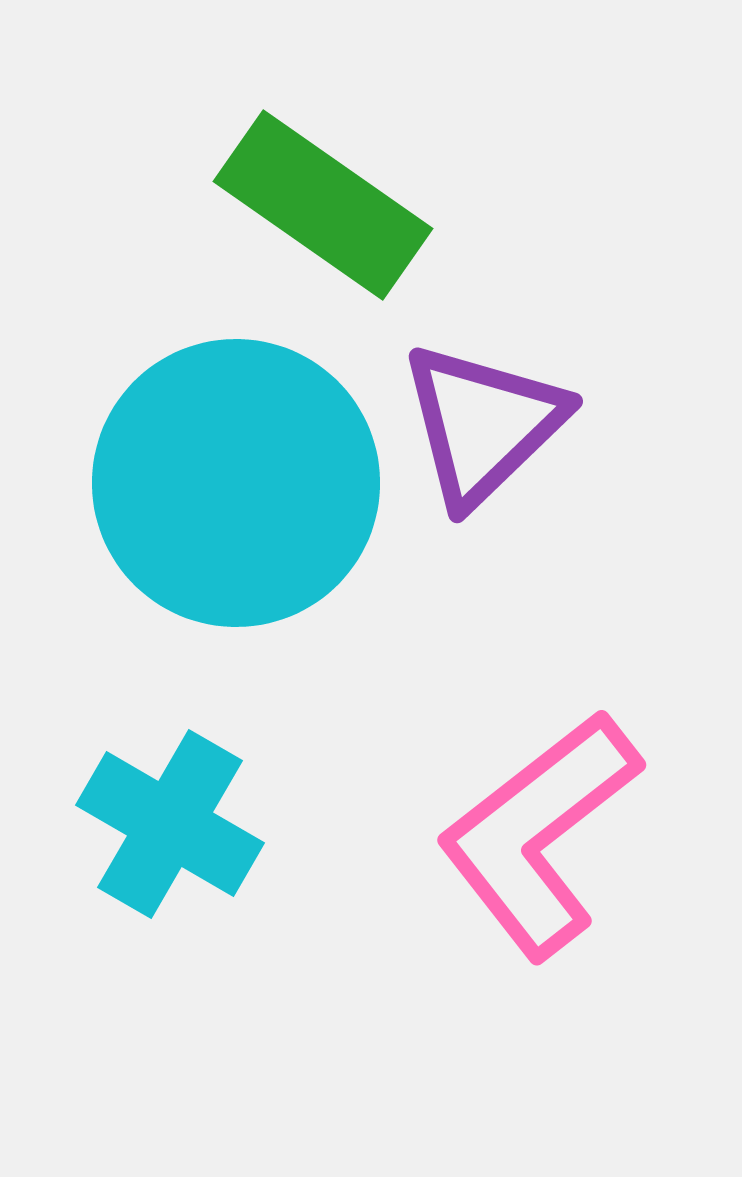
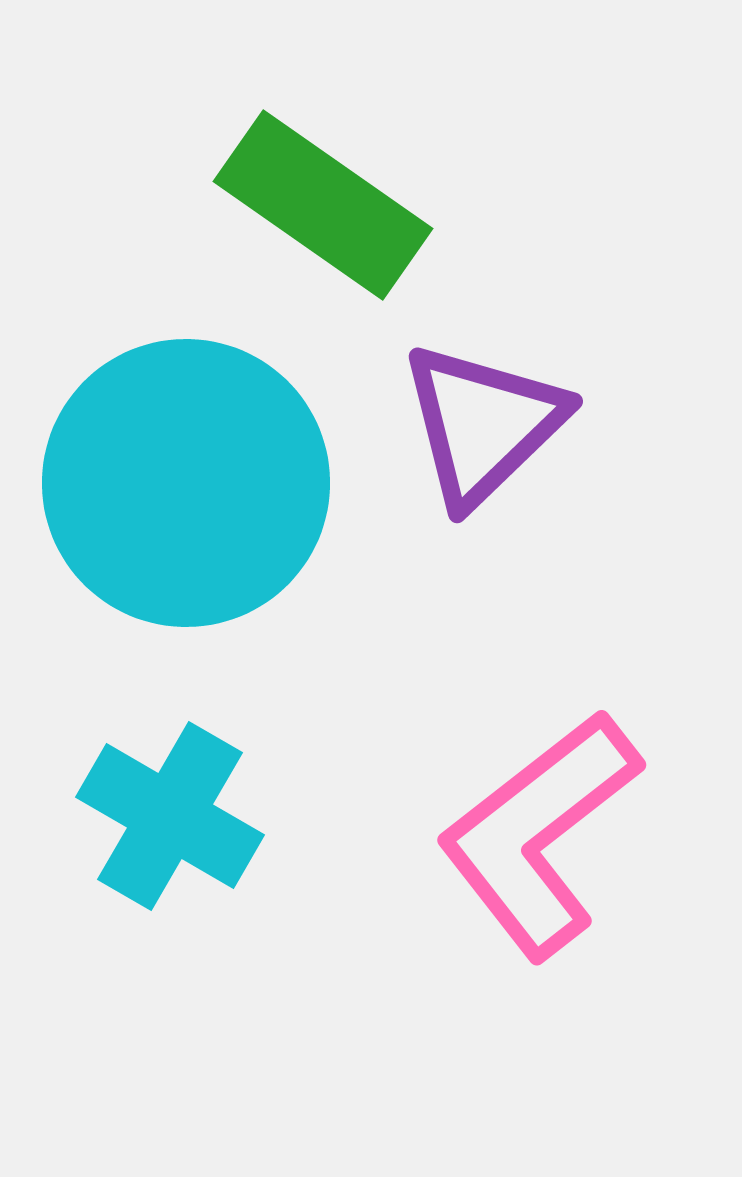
cyan circle: moved 50 px left
cyan cross: moved 8 px up
